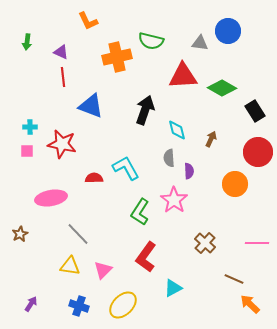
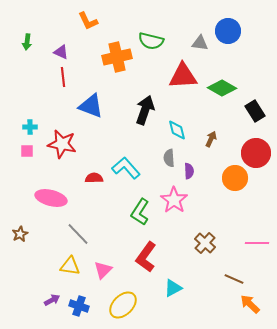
red circle: moved 2 px left, 1 px down
cyan L-shape: rotated 12 degrees counterclockwise
orange circle: moved 6 px up
pink ellipse: rotated 24 degrees clockwise
purple arrow: moved 21 px right, 4 px up; rotated 28 degrees clockwise
